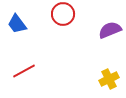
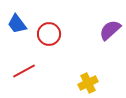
red circle: moved 14 px left, 20 px down
purple semicircle: rotated 20 degrees counterclockwise
yellow cross: moved 21 px left, 4 px down
